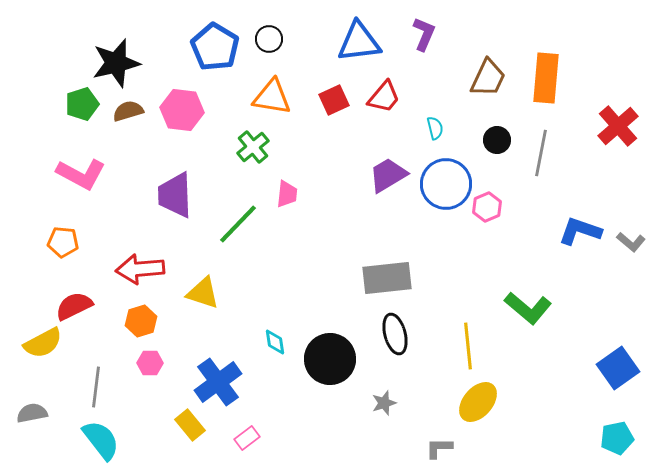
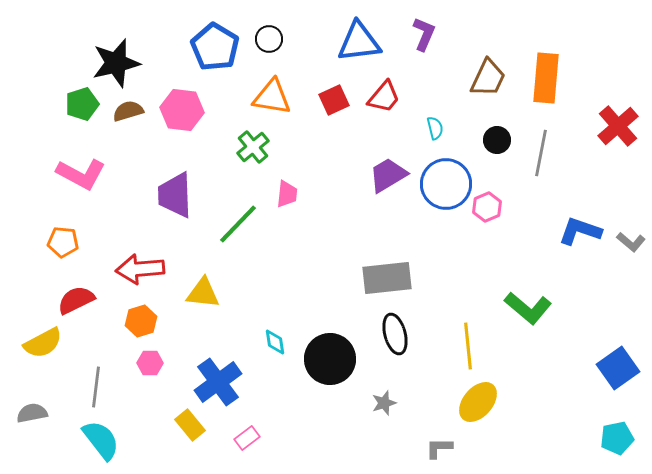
yellow triangle at (203, 293): rotated 12 degrees counterclockwise
red semicircle at (74, 306): moved 2 px right, 6 px up
